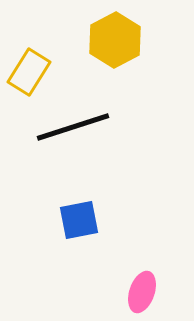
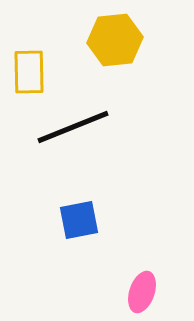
yellow hexagon: rotated 22 degrees clockwise
yellow rectangle: rotated 33 degrees counterclockwise
black line: rotated 4 degrees counterclockwise
